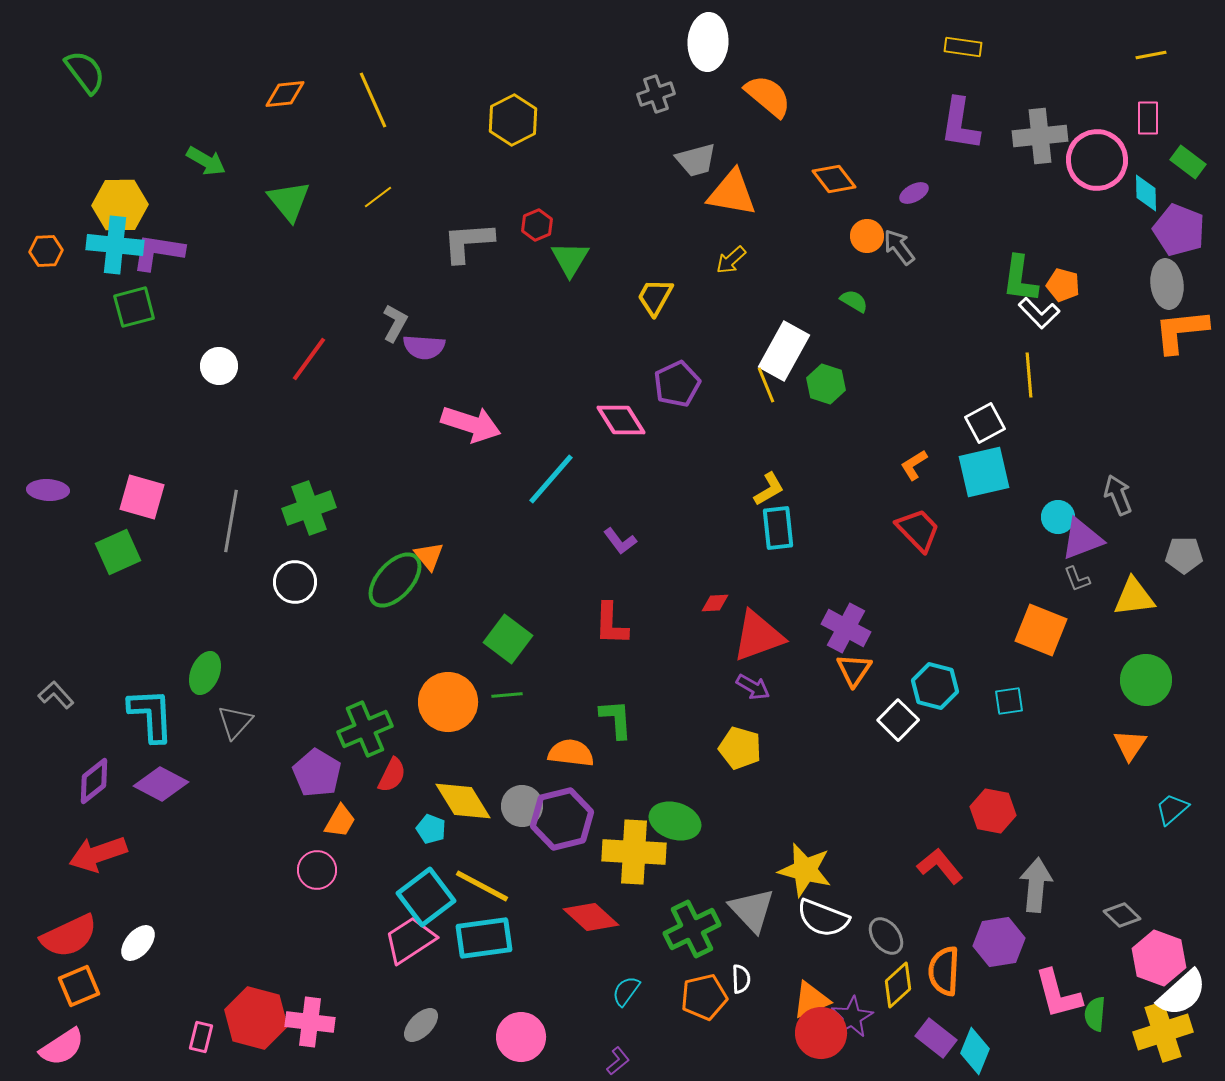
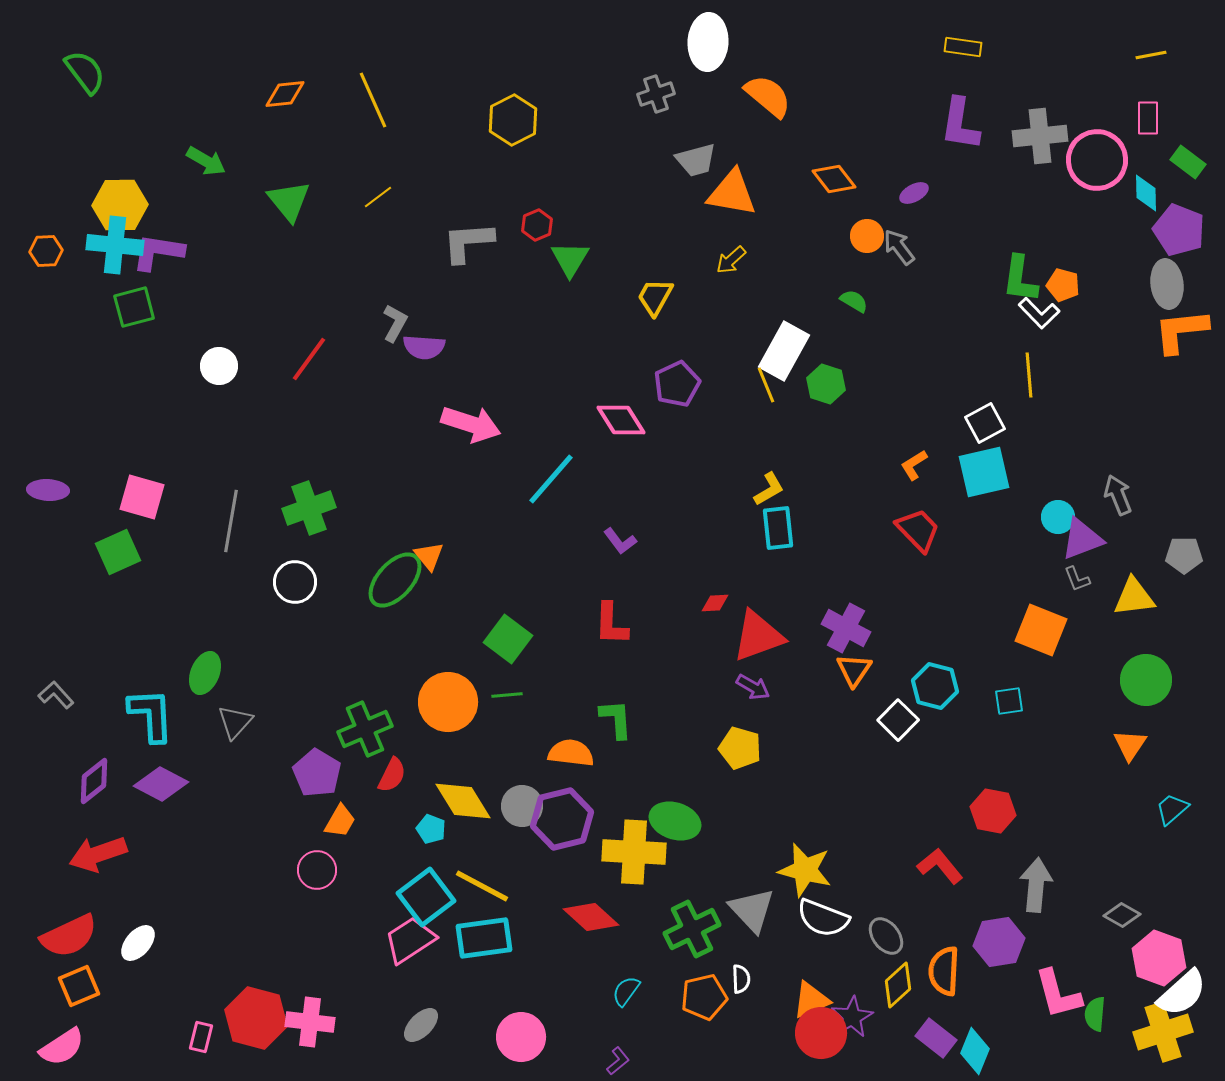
gray diamond at (1122, 915): rotated 15 degrees counterclockwise
